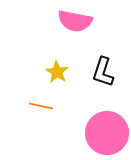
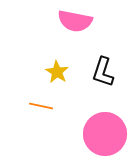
pink circle: moved 2 px left, 1 px down
